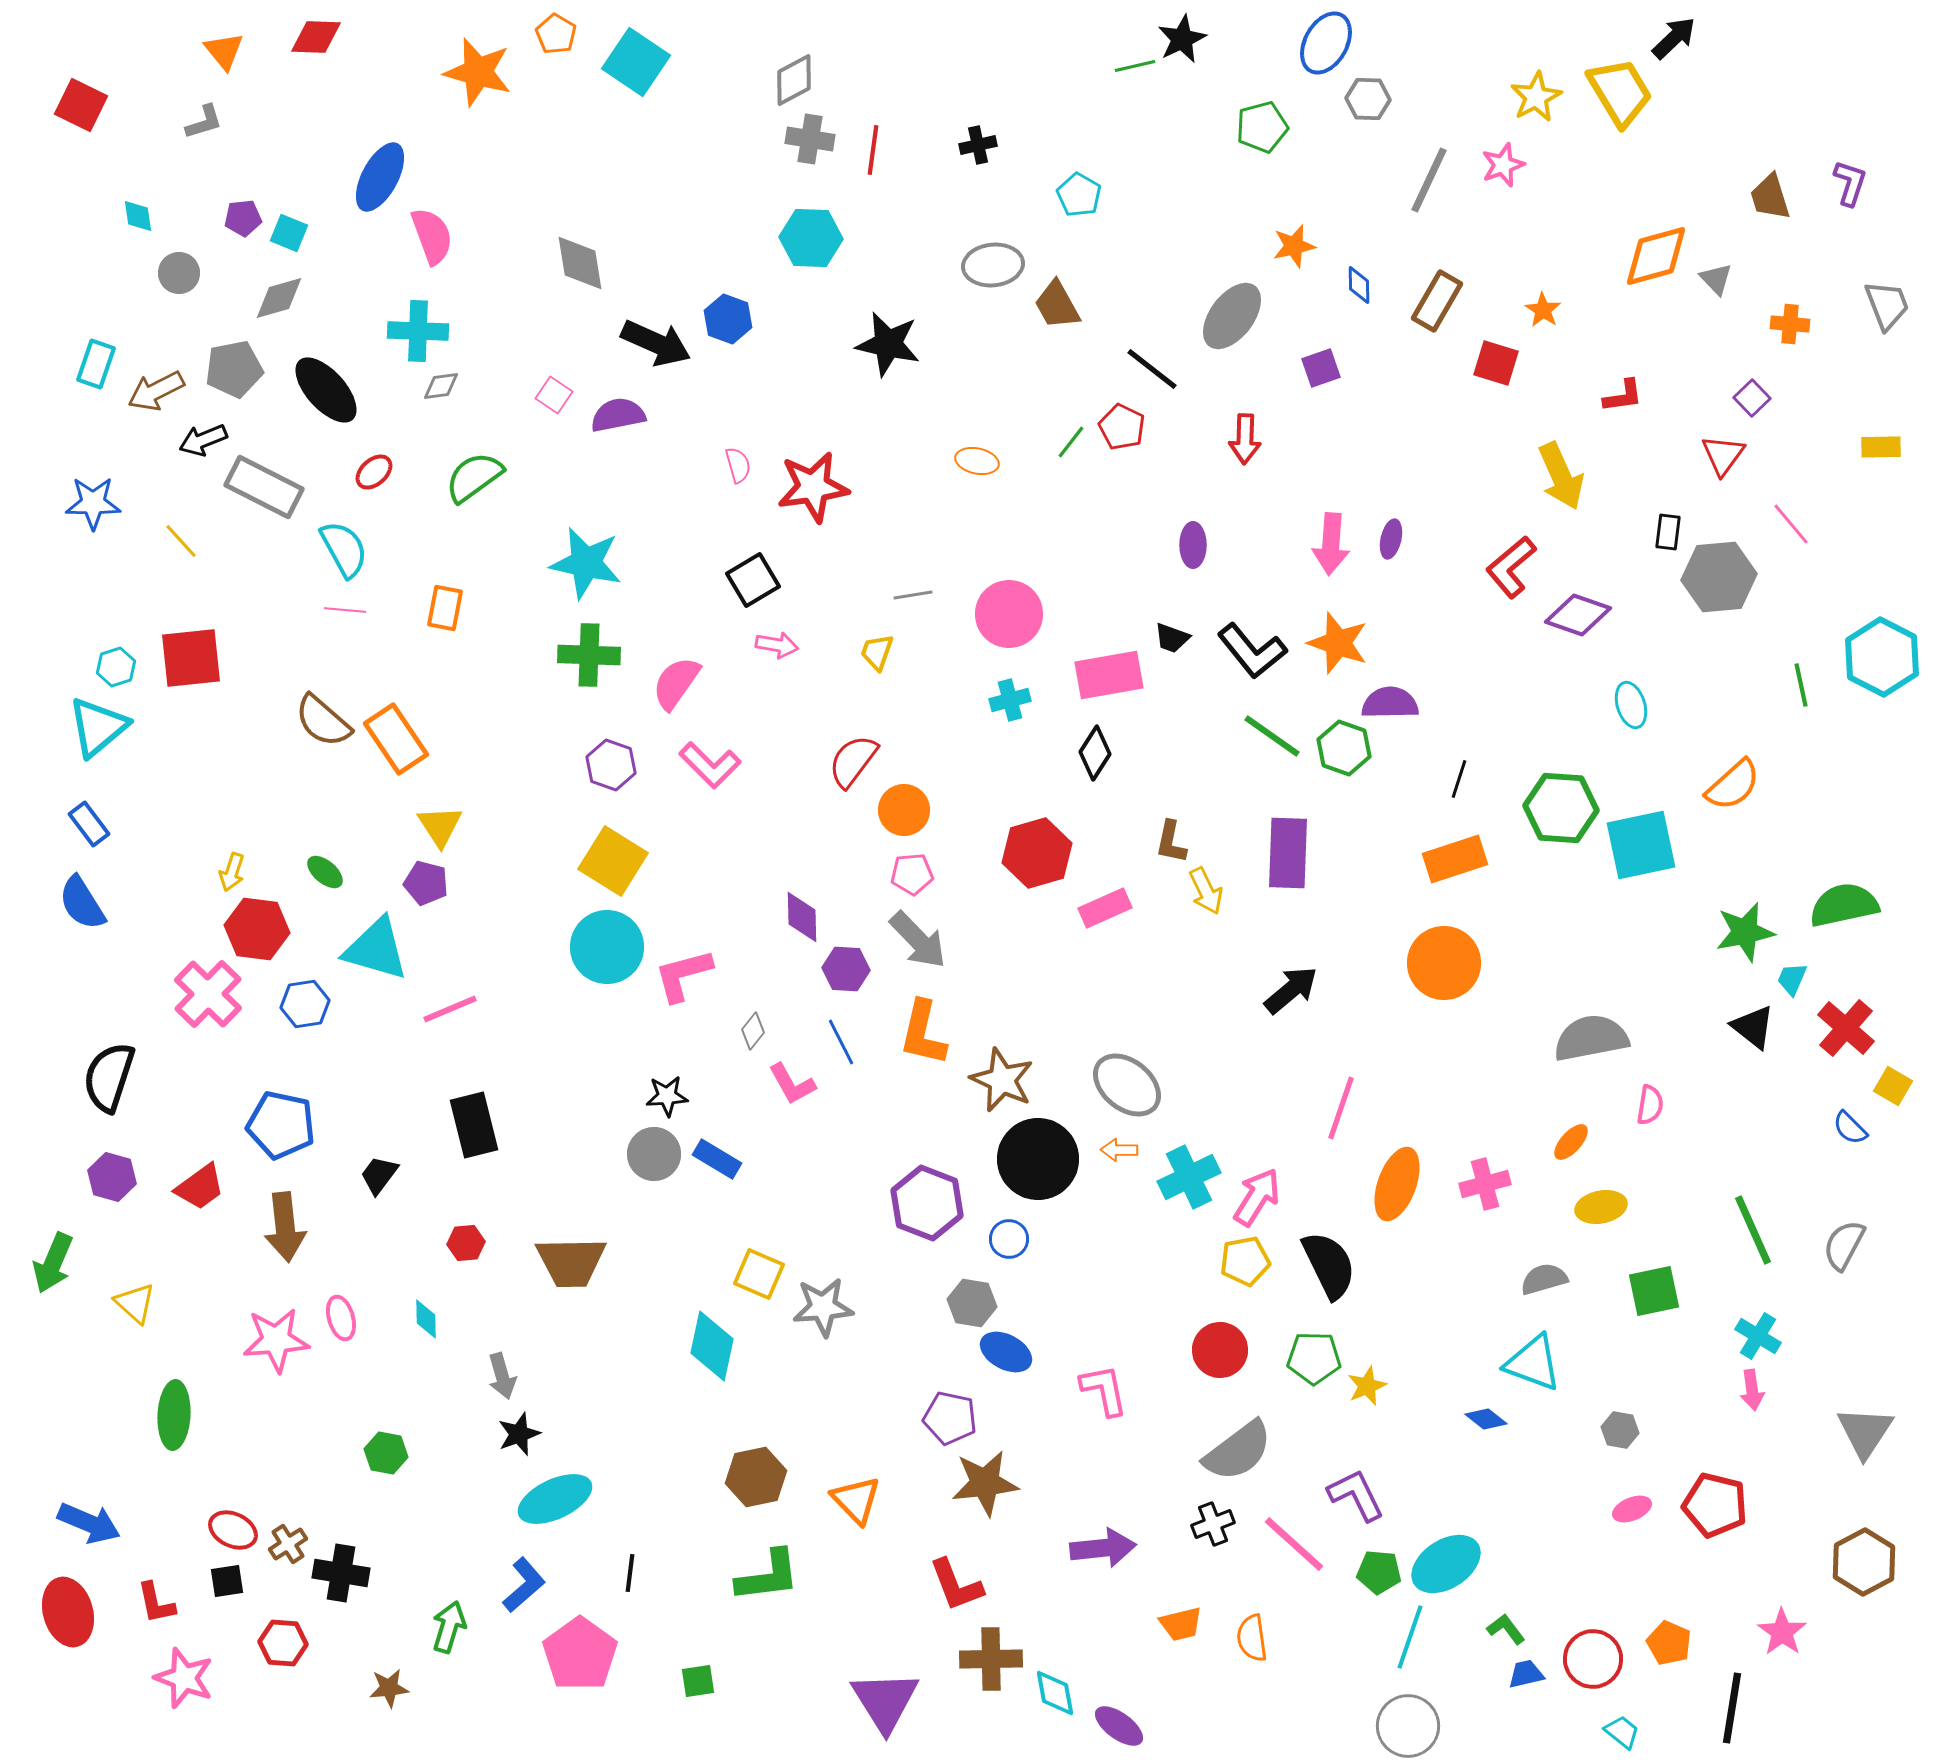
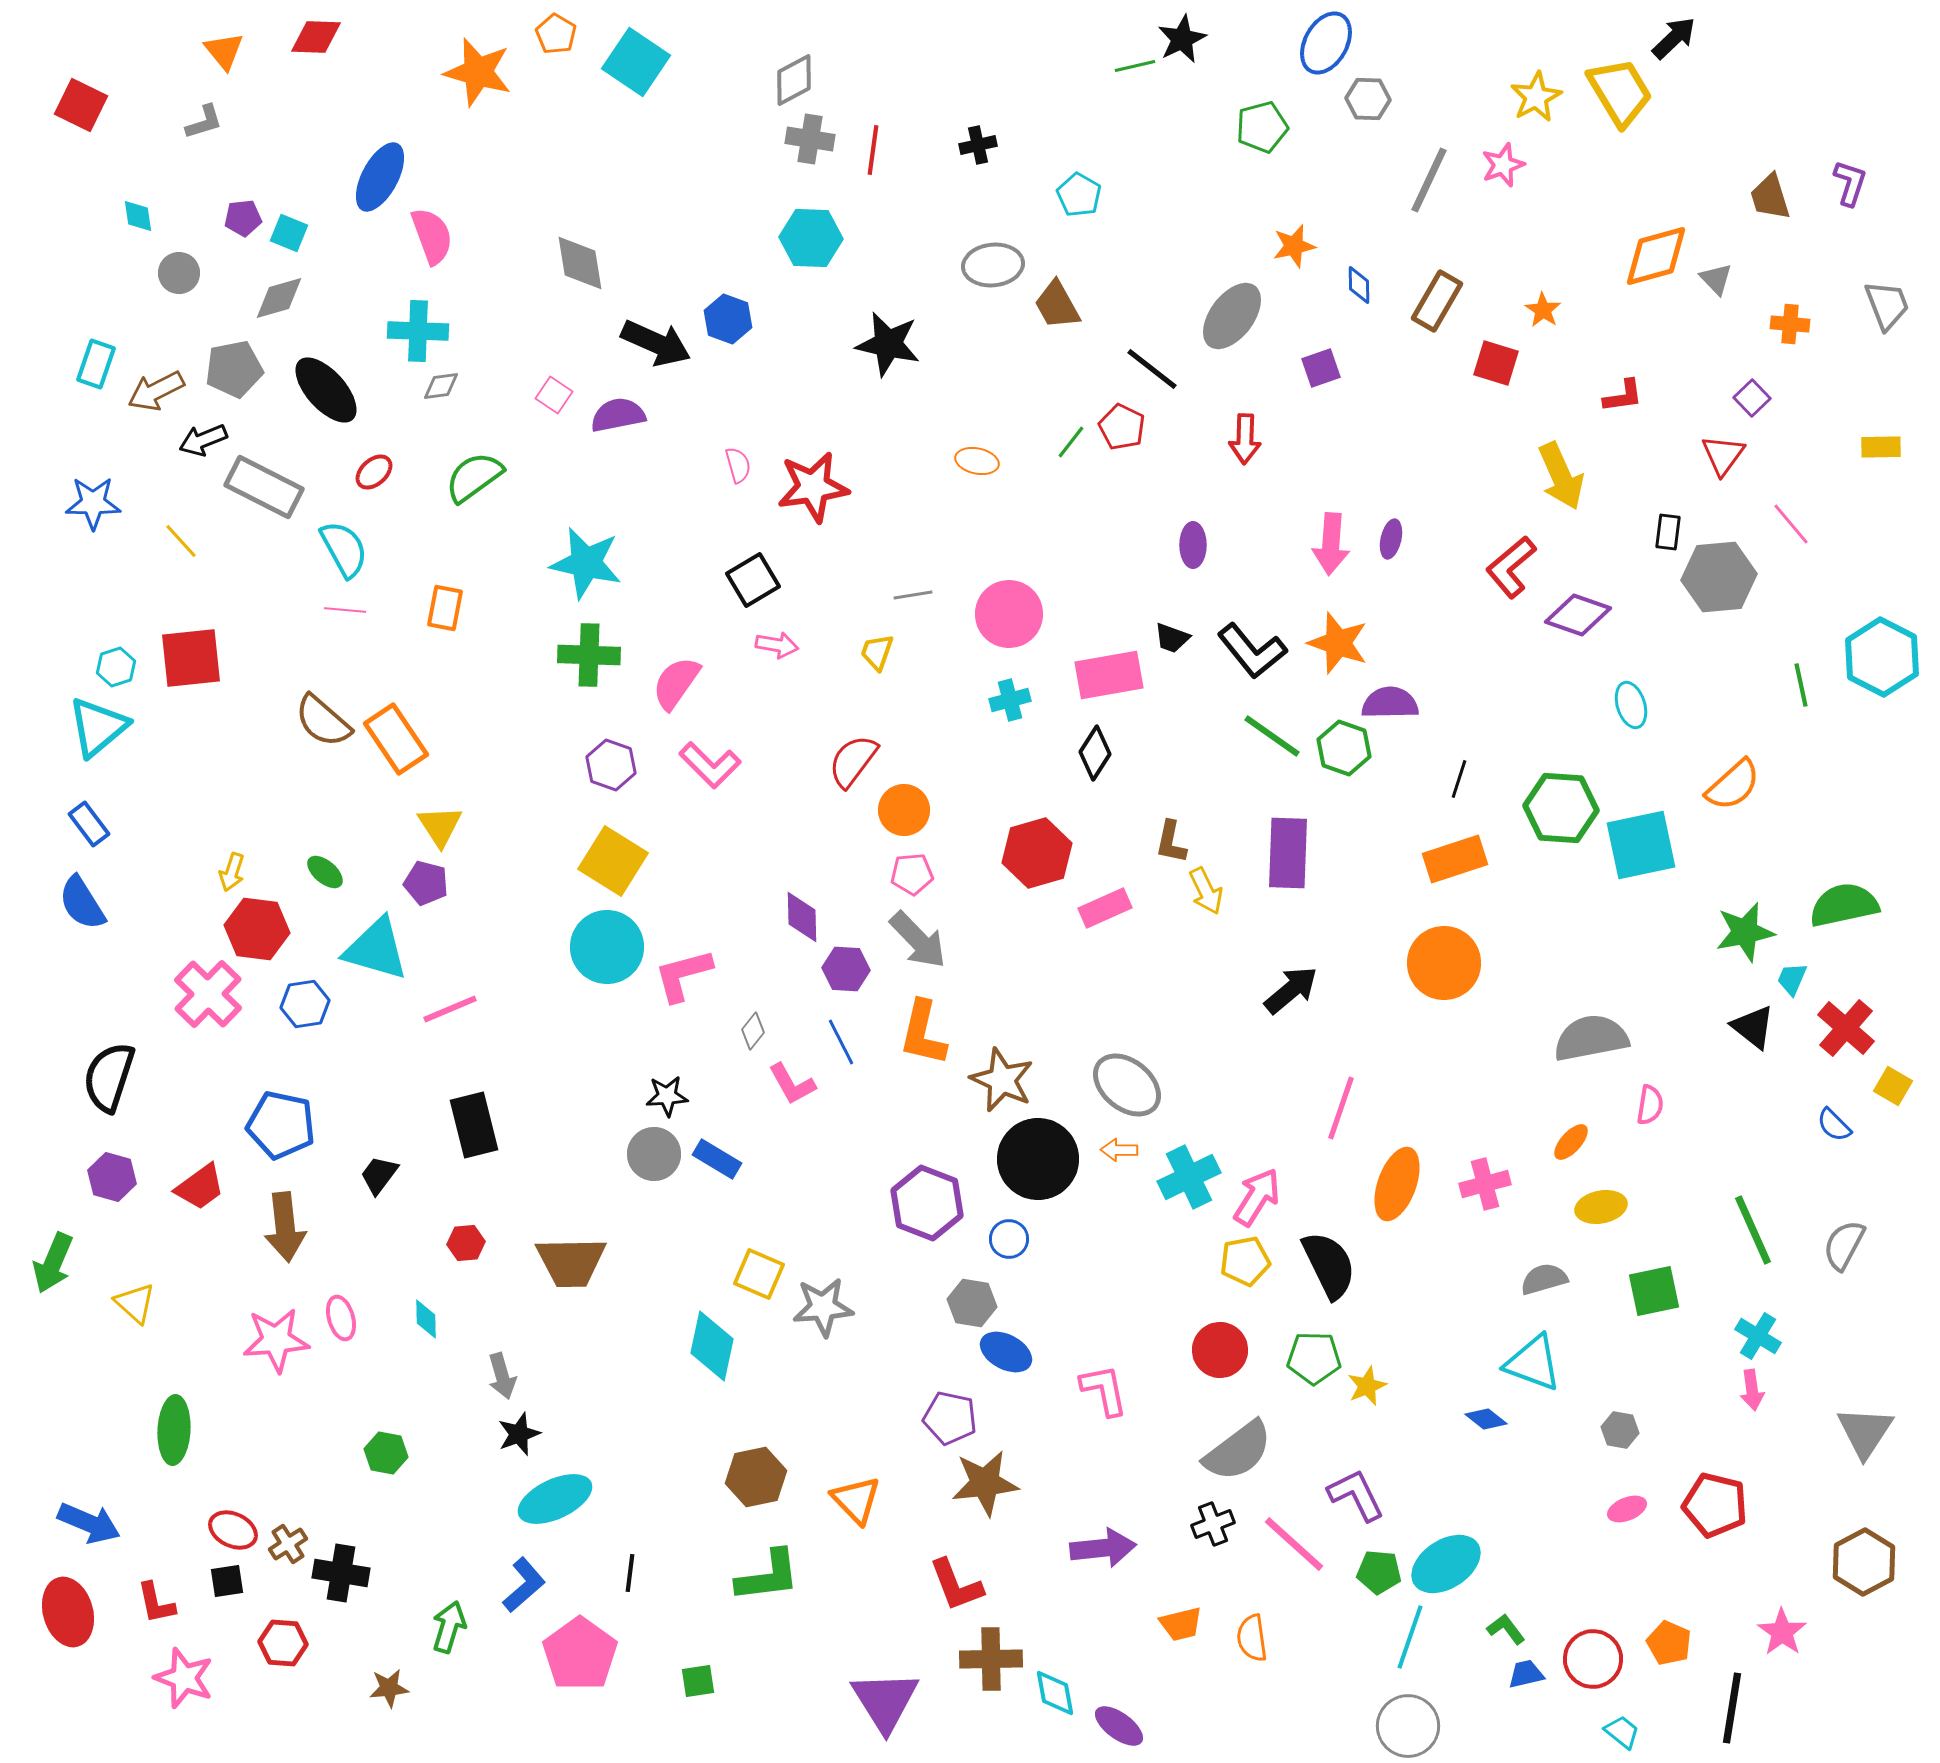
blue semicircle at (1850, 1128): moved 16 px left, 3 px up
green ellipse at (174, 1415): moved 15 px down
pink ellipse at (1632, 1509): moved 5 px left
